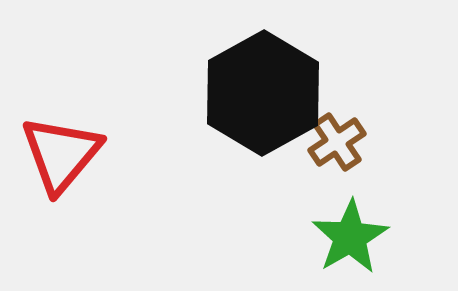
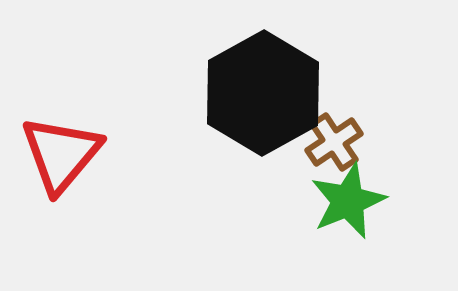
brown cross: moved 3 px left
green star: moved 2 px left, 36 px up; rotated 8 degrees clockwise
